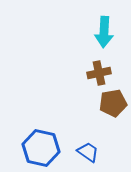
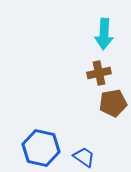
cyan arrow: moved 2 px down
blue trapezoid: moved 4 px left, 5 px down
